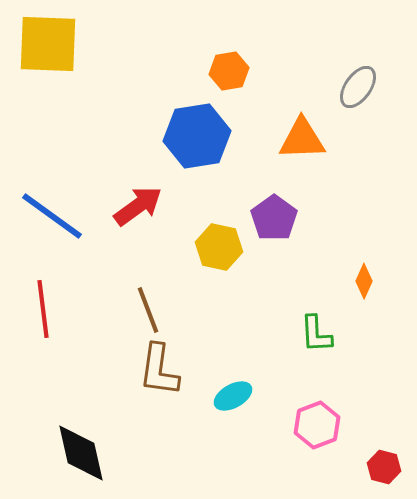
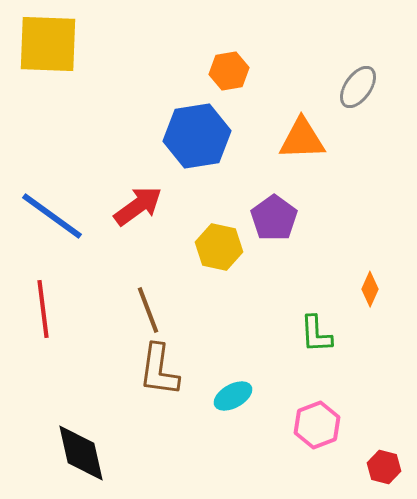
orange diamond: moved 6 px right, 8 px down
